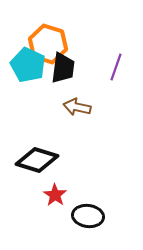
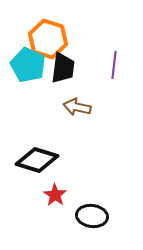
orange hexagon: moved 5 px up
purple line: moved 2 px left, 2 px up; rotated 12 degrees counterclockwise
black ellipse: moved 4 px right
